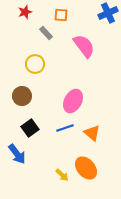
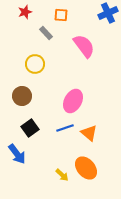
orange triangle: moved 3 px left
